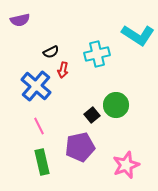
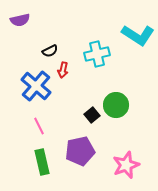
black semicircle: moved 1 px left, 1 px up
purple pentagon: moved 4 px down
